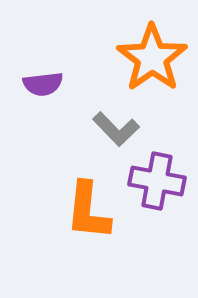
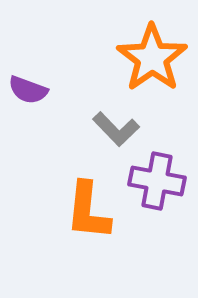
purple semicircle: moved 15 px left, 6 px down; rotated 27 degrees clockwise
